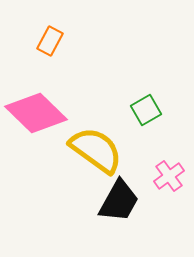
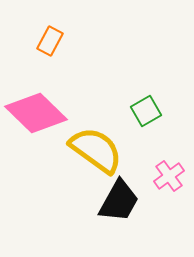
green square: moved 1 px down
